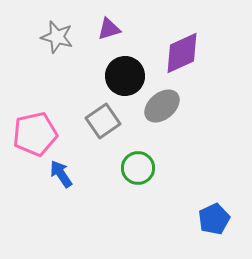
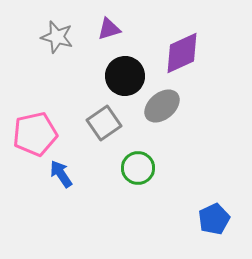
gray square: moved 1 px right, 2 px down
